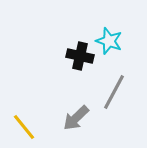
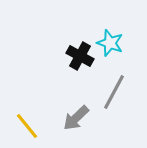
cyan star: moved 1 px right, 2 px down
black cross: rotated 16 degrees clockwise
yellow line: moved 3 px right, 1 px up
